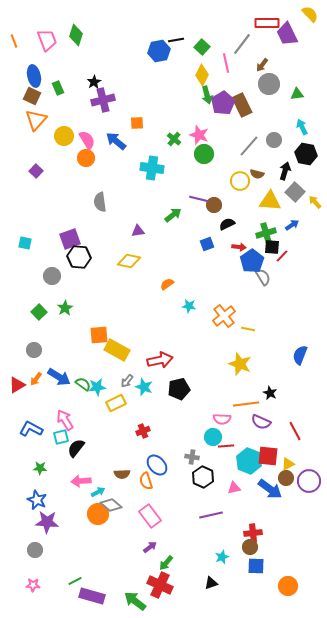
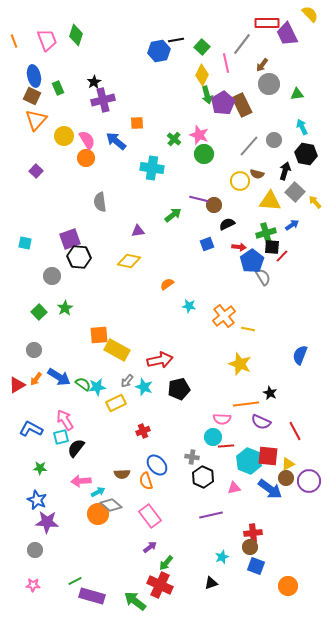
blue square at (256, 566): rotated 18 degrees clockwise
